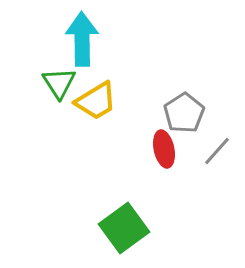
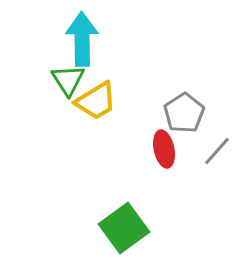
green triangle: moved 9 px right, 3 px up
